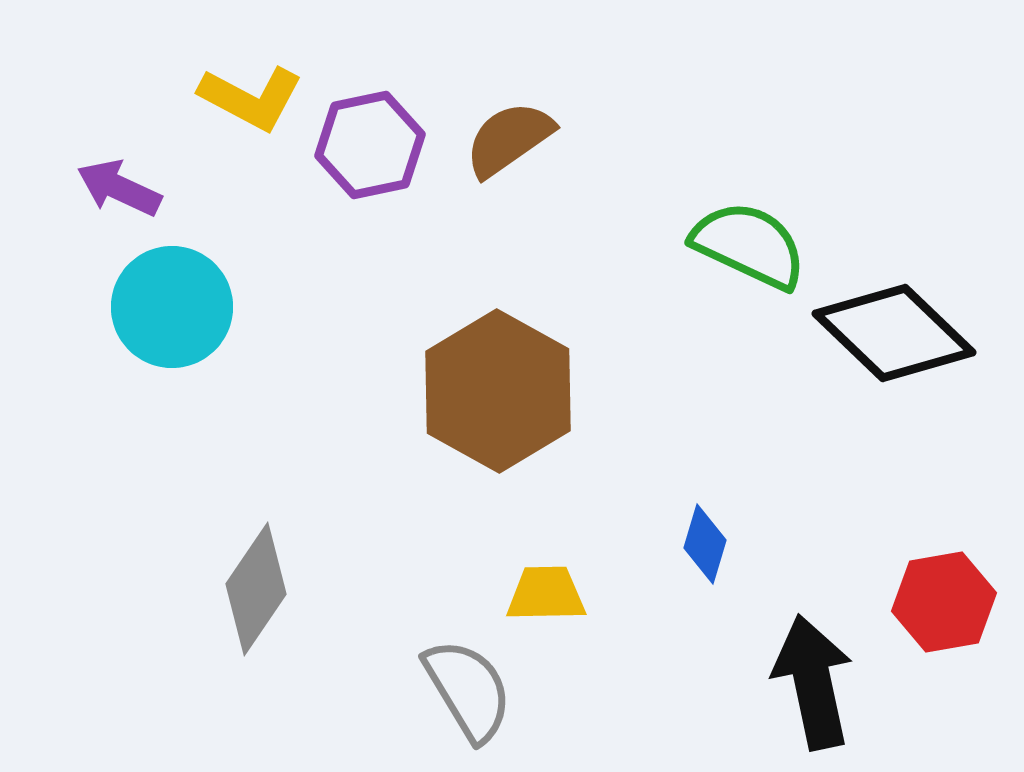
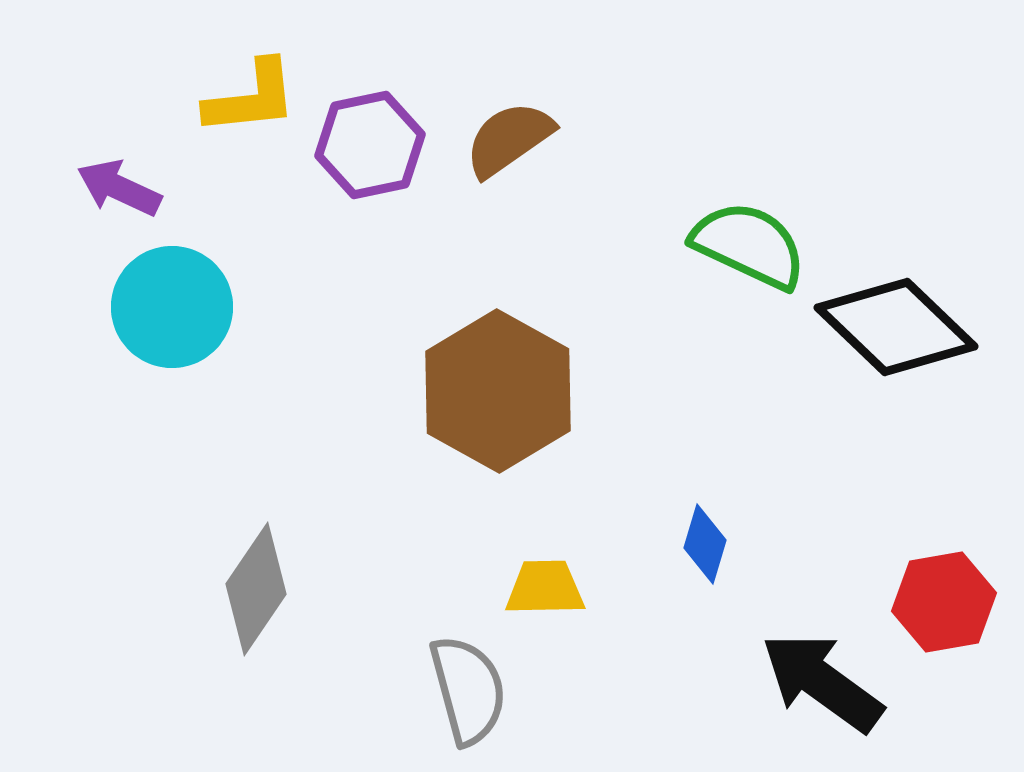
yellow L-shape: rotated 34 degrees counterclockwise
black diamond: moved 2 px right, 6 px up
yellow trapezoid: moved 1 px left, 6 px up
black arrow: moved 9 px right; rotated 42 degrees counterclockwise
gray semicircle: rotated 16 degrees clockwise
